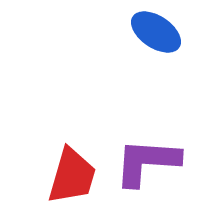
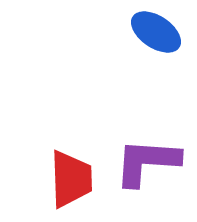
red trapezoid: moved 1 px left, 3 px down; rotated 18 degrees counterclockwise
